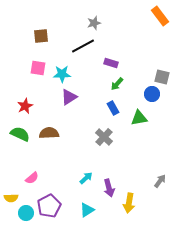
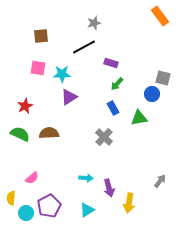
black line: moved 1 px right, 1 px down
gray square: moved 1 px right, 1 px down
cyan arrow: rotated 48 degrees clockwise
yellow semicircle: rotated 96 degrees clockwise
